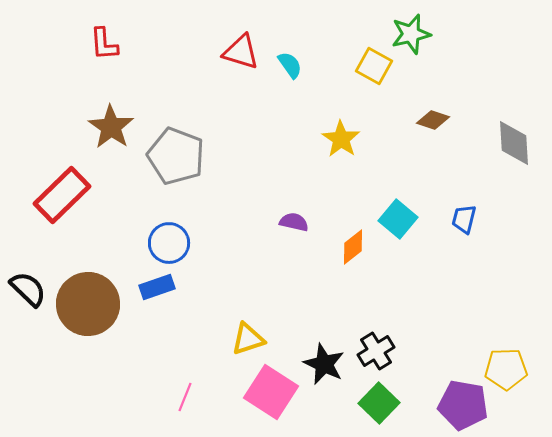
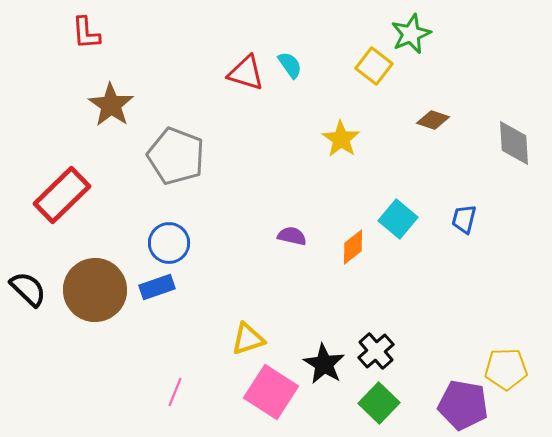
green star: rotated 9 degrees counterclockwise
red L-shape: moved 18 px left, 11 px up
red triangle: moved 5 px right, 21 px down
yellow square: rotated 9 degrees clockwise
brown star: moved 22 px up
purple semicircle: moved 2 px left, 14 px down
brown circle: moved 7 px right, 14 px up
black cross: rotated 9 degrees counterclockwise
black star: rotated 6 degrees clockwise
pink line: moved 10 px left, 5 px up
